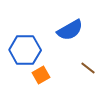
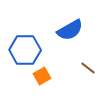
orange square: moved 1 px right, 1 px down
